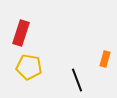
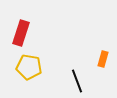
orange rectangle: moved 2 px left
black line: moved 1 px down
